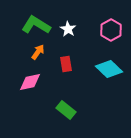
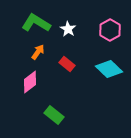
green L-shape: moved 2 px up
pink hexagon: moved 1 px left
red rectangle: moved 1 px right; rotated 42 degrees counterclockwise
pink diamond: rotated 25 degrees counterclockwise
green rectangle: moved 12 px left, 5 px down
